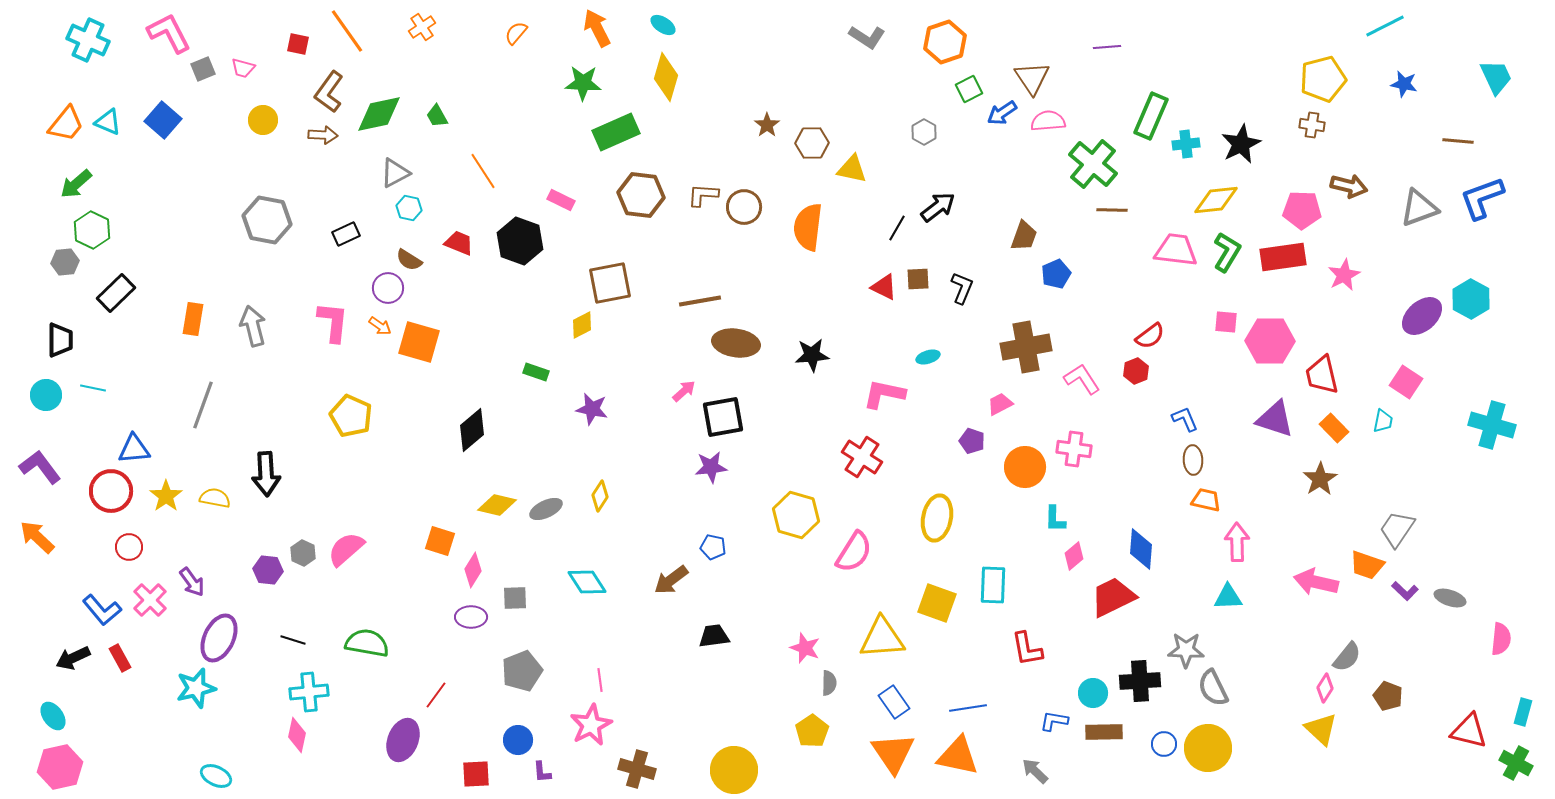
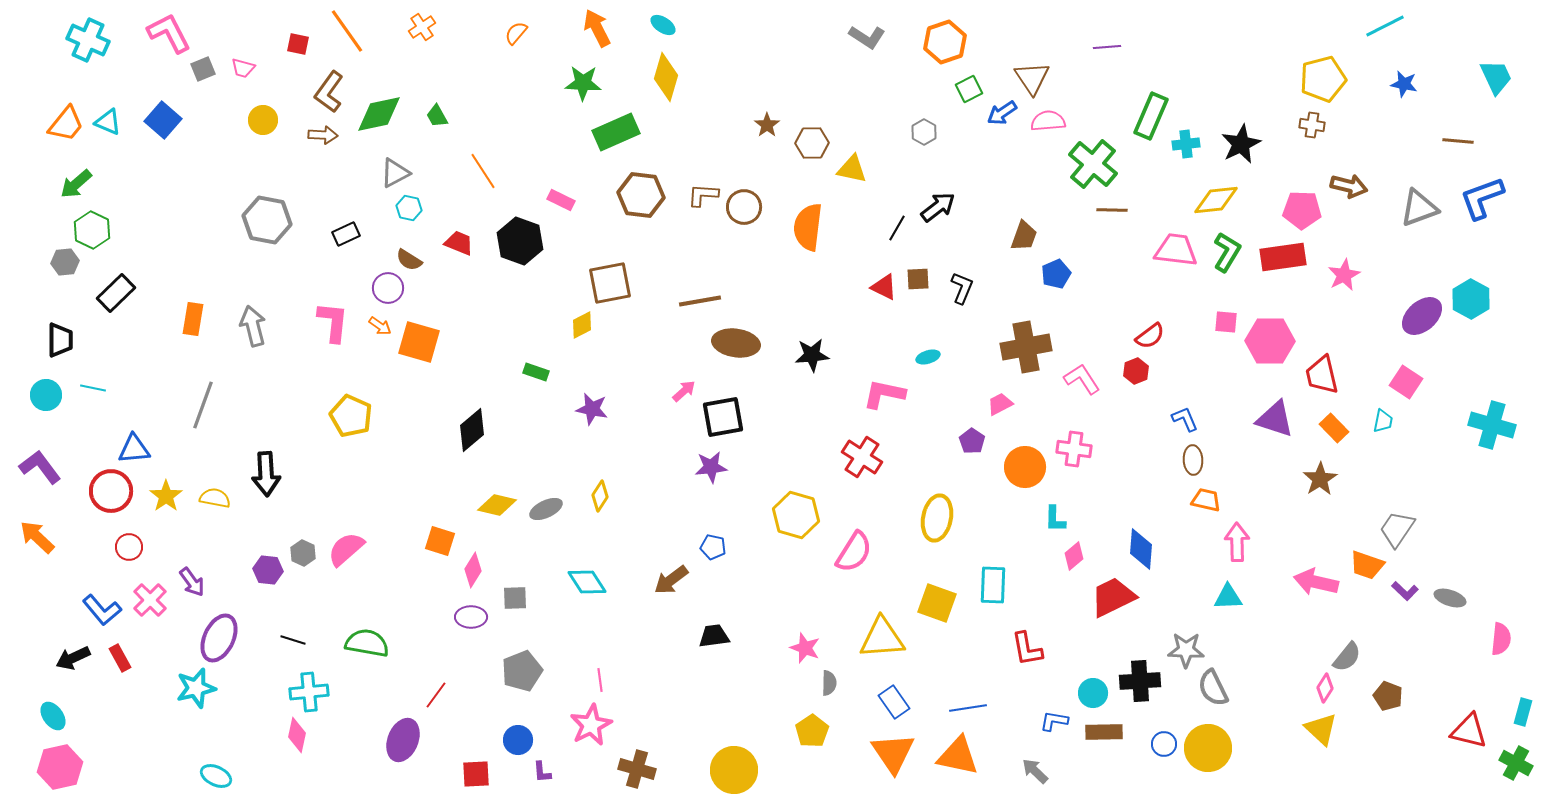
purple pentagon at (972, 441): rotated 15 degrees clockwise
